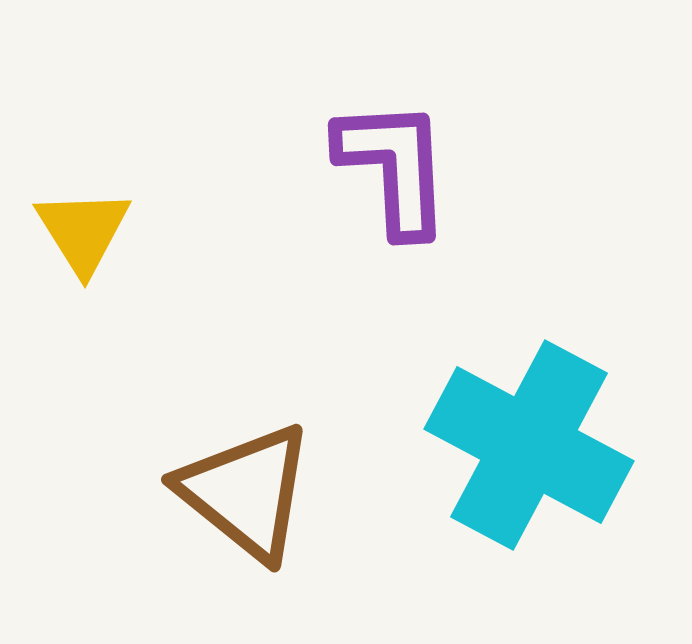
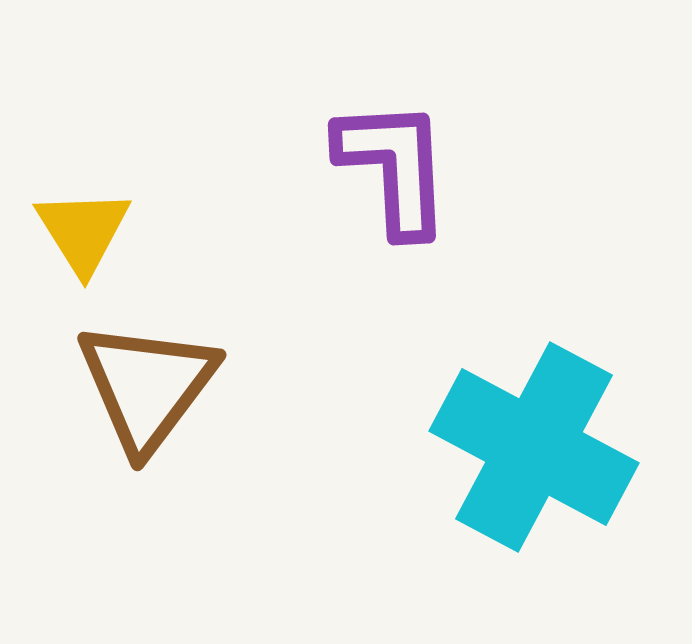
cyan cross: moved 5 px right, 2 px down
brown triangle: moved 99 px left, 106 px up; rotated 28 degrees clockwise
